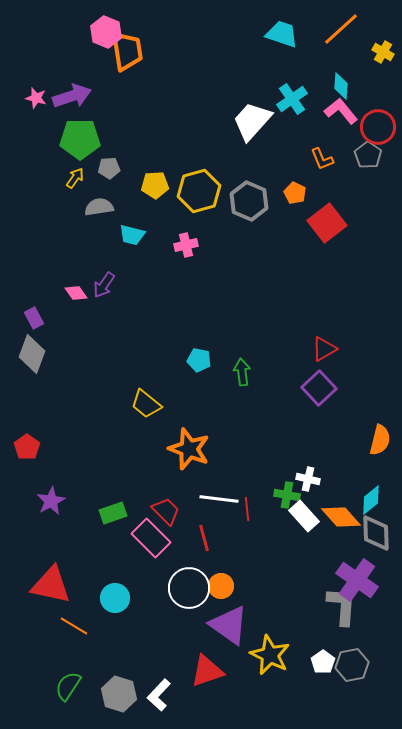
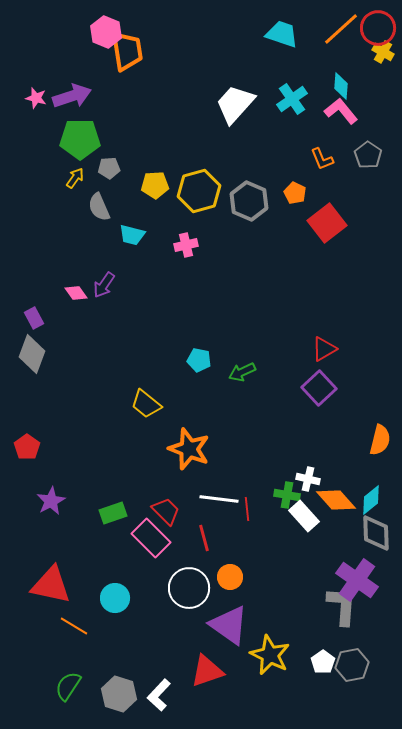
white trapezoid at (252, 121): moved 17 px left, 17 px up
red circle at (378, 127): moved 99 px up
gray semicircle at (99, 207): rotated 104 degrees counterclockwise
green arrow at (242, 372): rotated 108 degrees counterclockwise
orange diamond at (341, 517): moved 5 px left, 17 px up
orange circle at (221, 586): moved 9 px right, 9 px up
